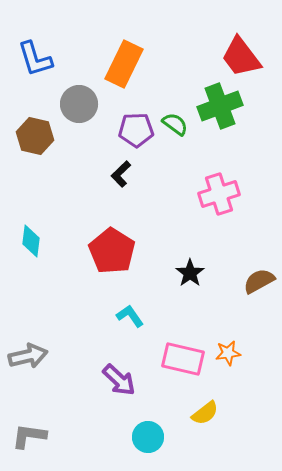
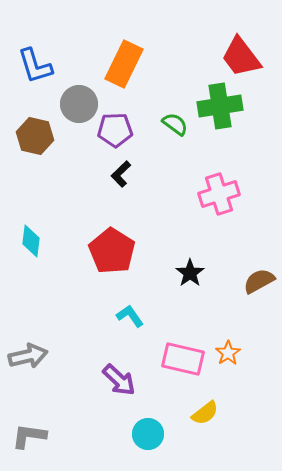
blue L-shape: moved 7 px down
green cross: rotated 12 degrees clockwise
purple pentagon: moved 21 px left
orange star: rotated 25 degrees counterclockwise
cyan circle: moved 3 px up
